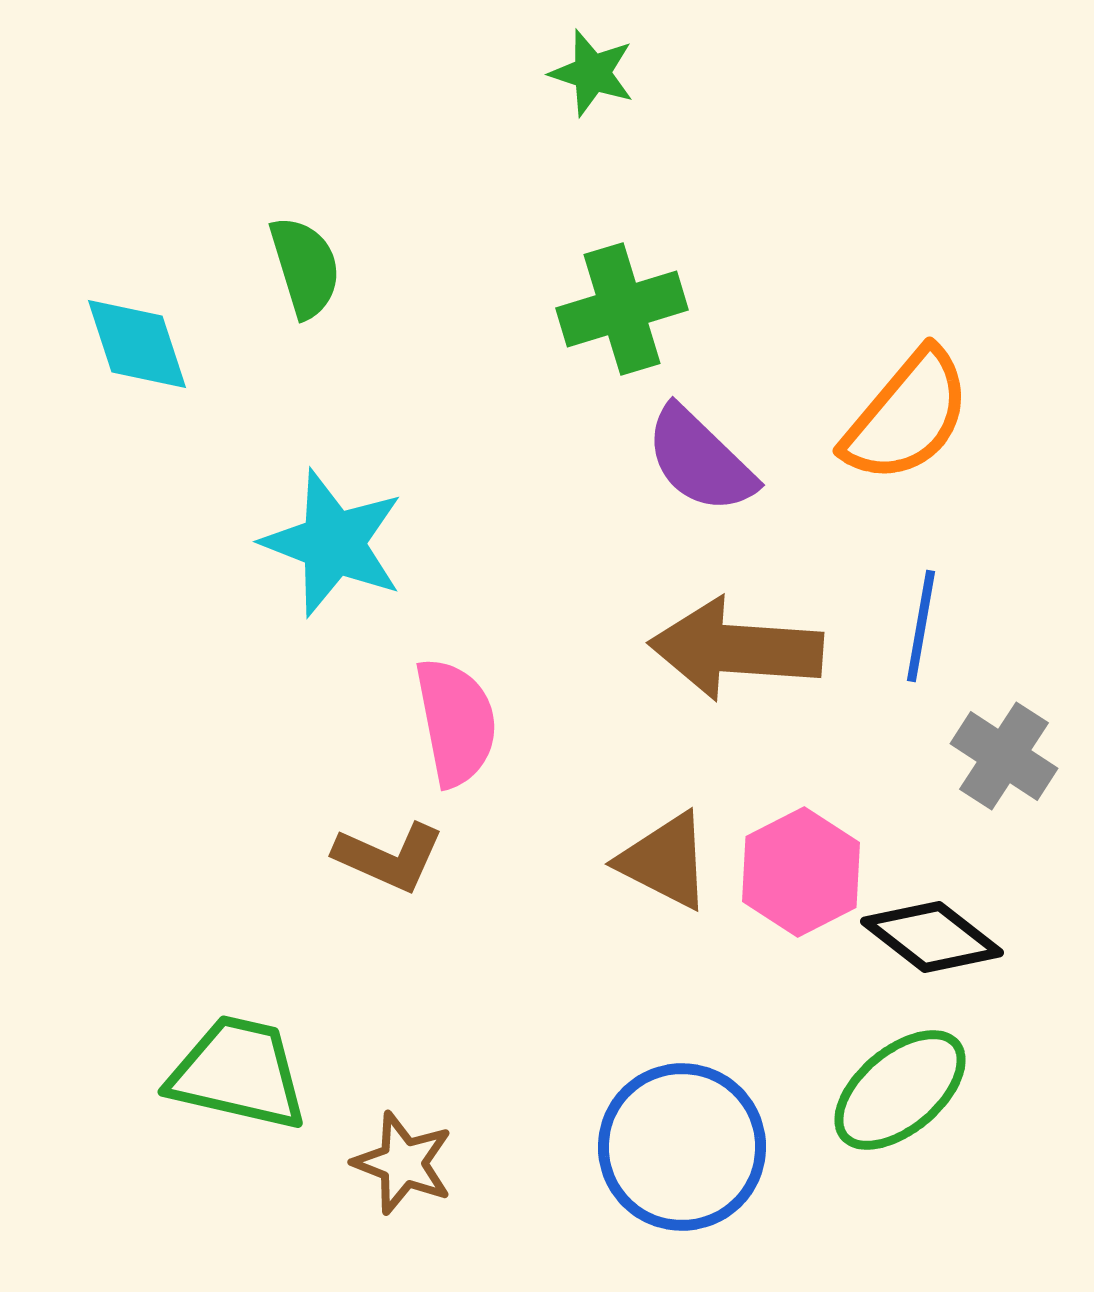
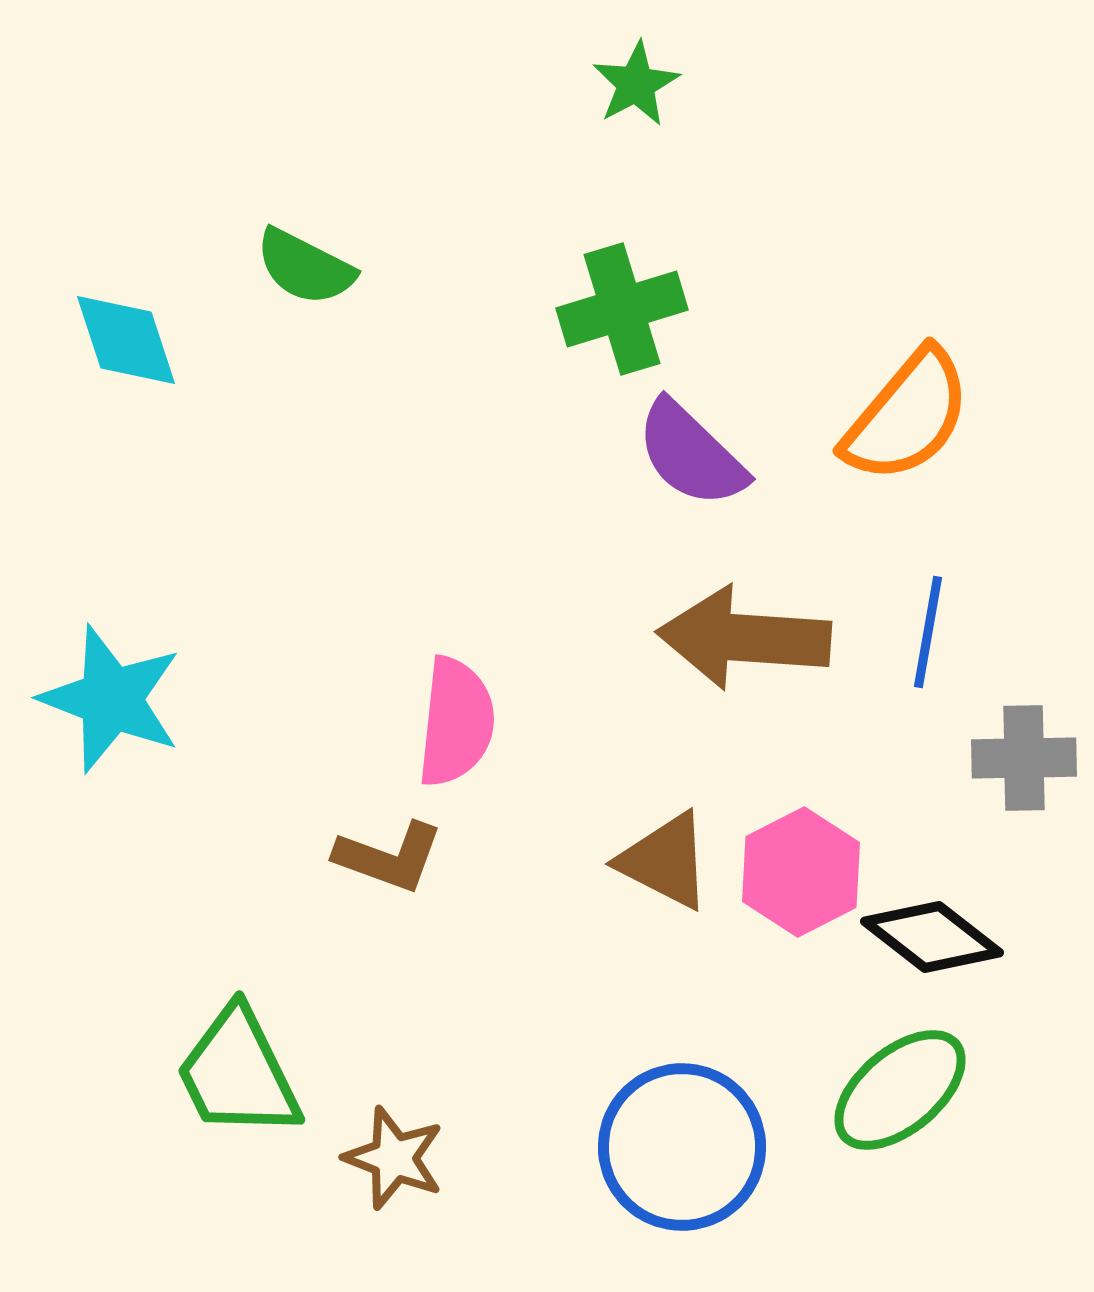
green star: moved 44 px right, 11 px down; rotated 26 degrees clockwise
green semicircle: rotated 134 degrees clockwise
cyan diamond: moved 11 px left, 4 px up
purple semicircle: moved 9 px left, 6 px up
cyan star: moved 222 px left, 156 px down
blue line: moved 7 px right, 6 px down
brown arrow: moved 8 px right, 11 px up
pink semicircle: rotated 17 degrees clockwise
gray cross: moved 20 px right, 2 px down; rotated 34 degrees counterclockwise
brown L-shape: rotated 4 degrees counterclockwise
green trapezoid: rotated 129 degrees counterclockwise
brown star: moved 9 px left, 5 px up
